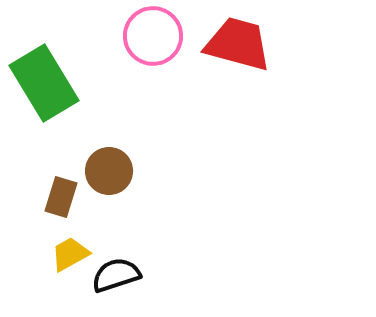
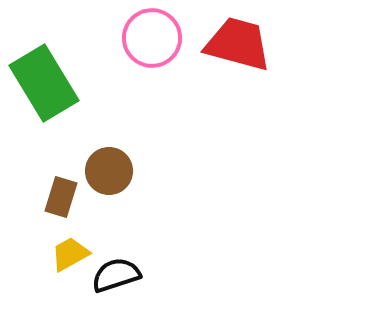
pink circle: moved 1 px left, 2 px down
